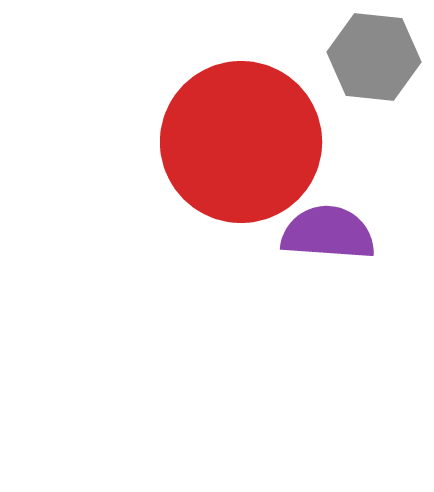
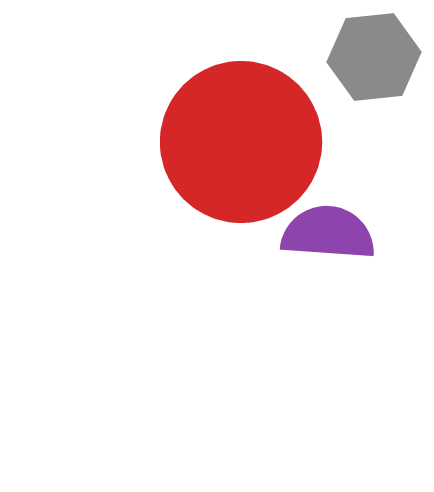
gray hexagon: rotated 12 degrees counterclockwise
